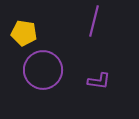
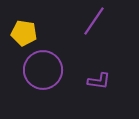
purple line: rotated 20 degrees clockwise
